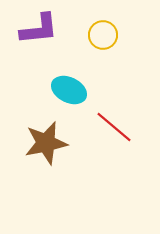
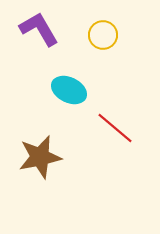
purple L-shape: rotated 114 degrees counterclockwise
red line: moved 1 px right, 1 px down
brown star: moved 6 px left, 14 px down
